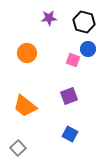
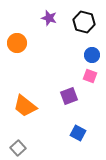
purple star: rotated 21 degrees clockwise
blue circle: moved 4 px right, 6 px down
orange circle: moved 10 px left, 10 px up
pink square: moved 17 px right, 16 px down
blue square: moved 8 px right, 1 px up
